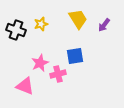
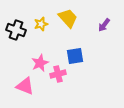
yellow trapezoid: moved 10 px left, 1 px up; rotated 10 degrees counterclockwise
